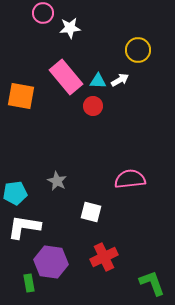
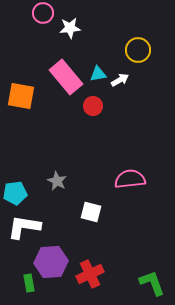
cyan triangle: moved 7 px up; rotated 12 degrees counterclockwise
red cross: moved 14 px left, 17 px down
purple hexagon: rotated 12 degrees counterclockwise
